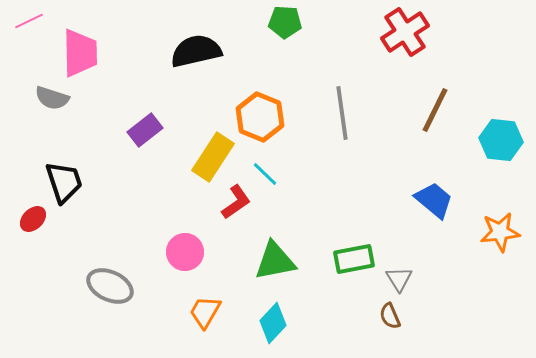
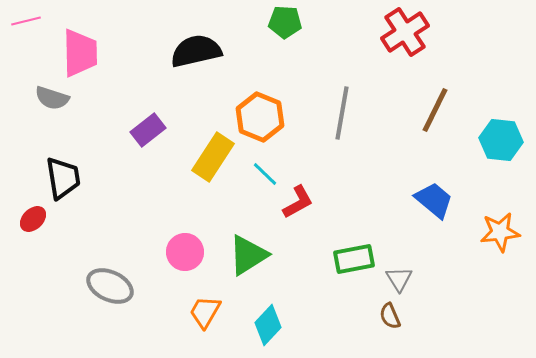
pink line: moved 3 px left; rotated 12 degrees clockwise
gray line: rotated 18 degrees clockwise
purple rectangle: moved 3 px right
black trapezoid: moved 1 px left, 4 px up; rotated 9 degrees clockwise
red L-shape: moved 62 px right; rotated 6 degrees clockwise
green triangle: moved 27 px left, 6 px up; rotated 21 degrees counterclockwise
cyan diamond: moved 5 px left, 2 px down
